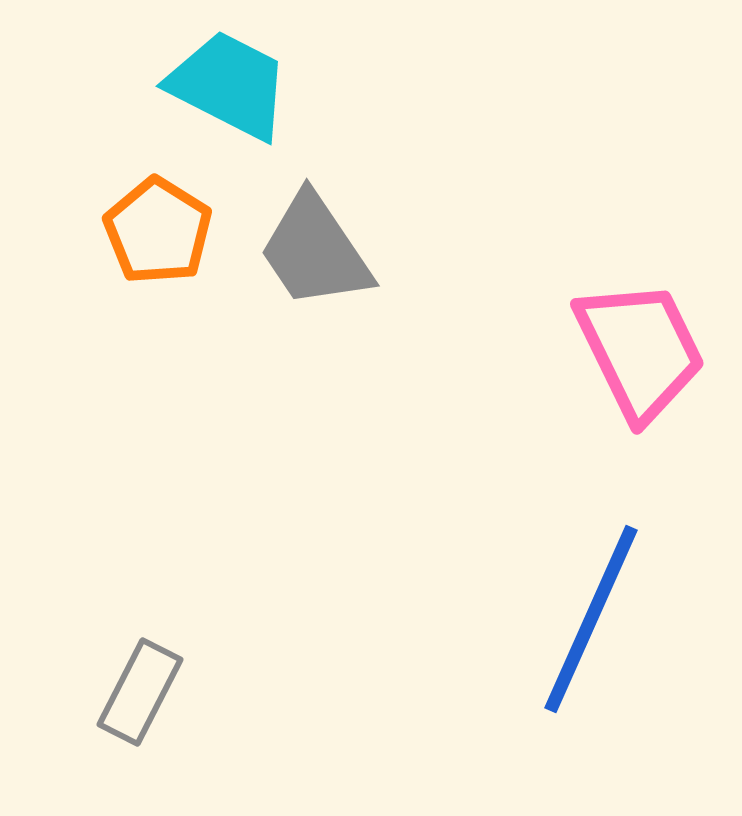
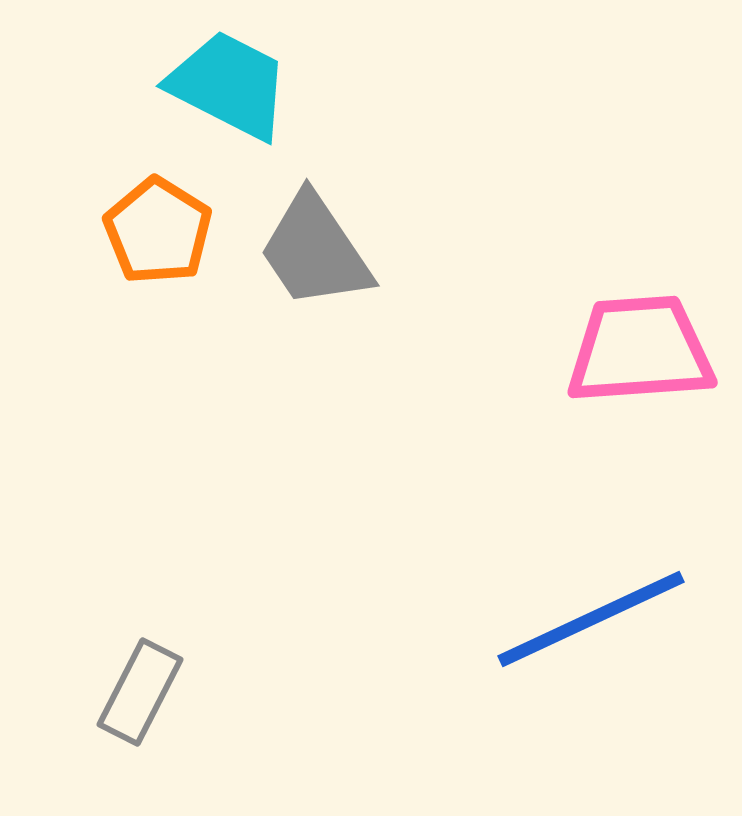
pink trapezoid: rotated 68 degrees counterclockwise
blue line: rotated 41 degrees clockwise
